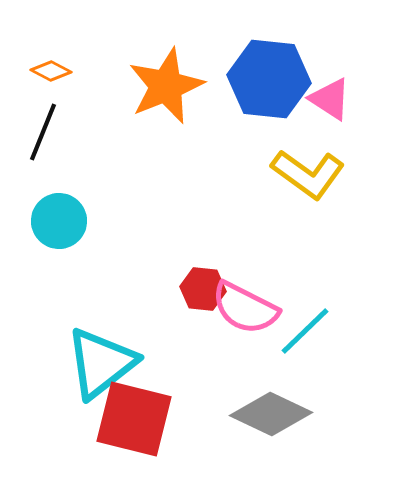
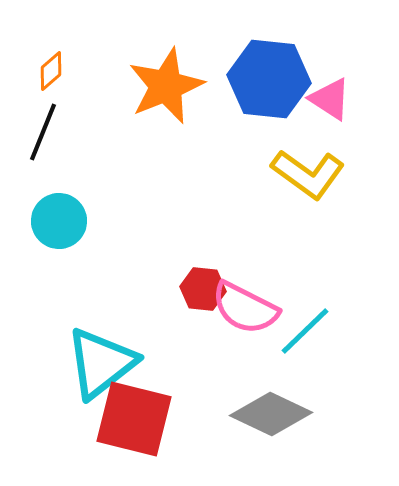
orange diamond: rotated 69 degrees counterclockwise
